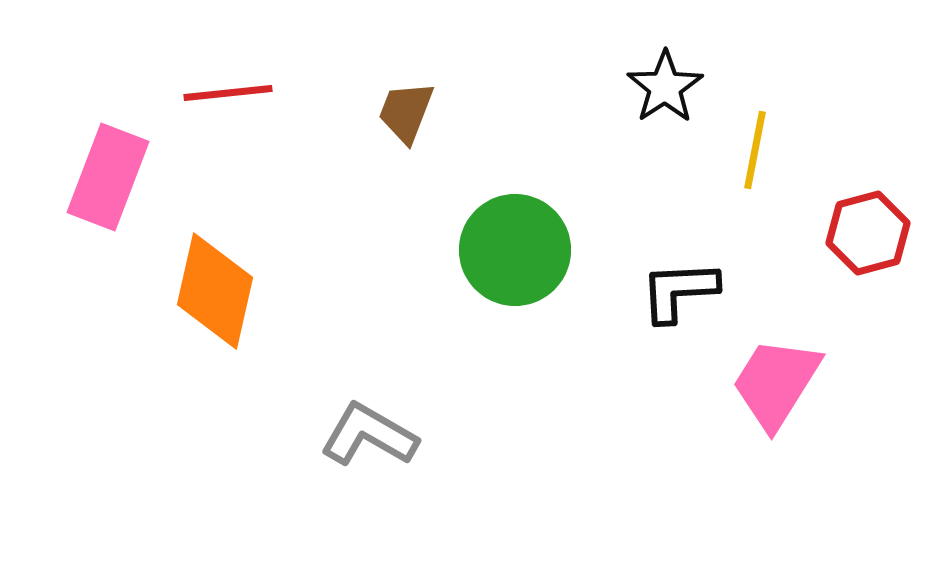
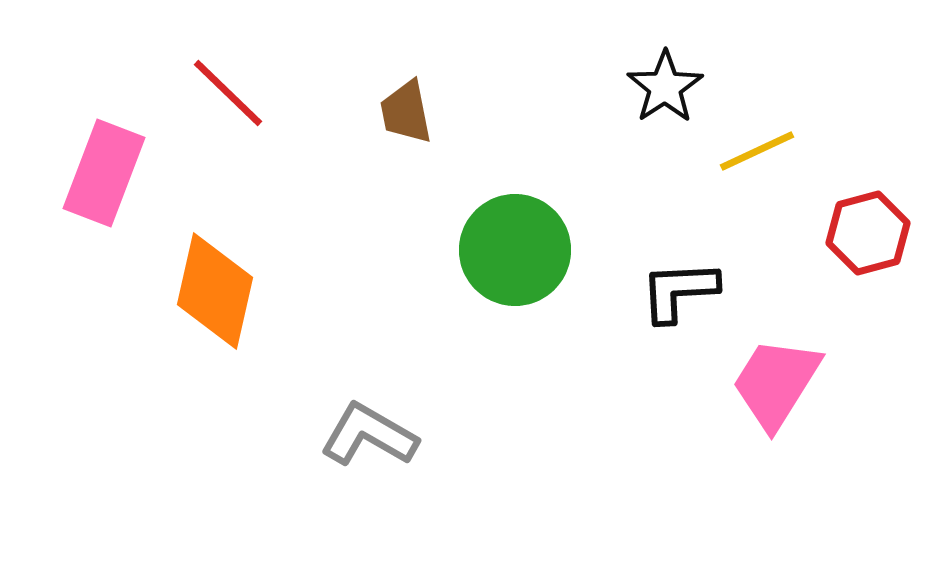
red line: rotated 50 degrees clockwise
brown trapezoid: rotated 32 degrees counterclockwise
yellow line: moved 2 px right, 1 px down; rotated 54 degrees clockwise
pink rectangle: moved 4 px left, 4 px up
